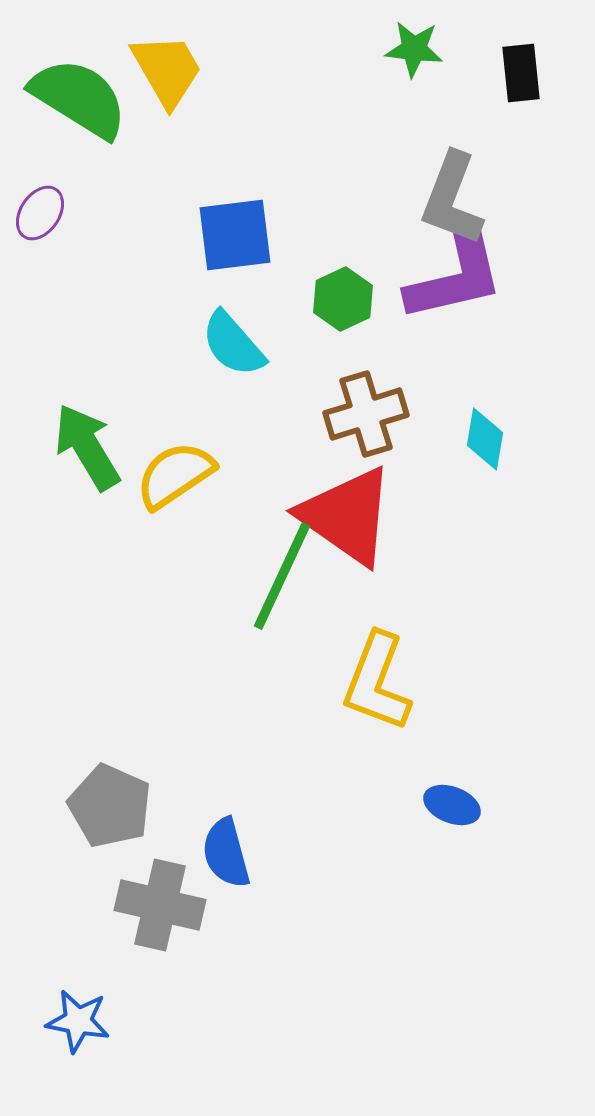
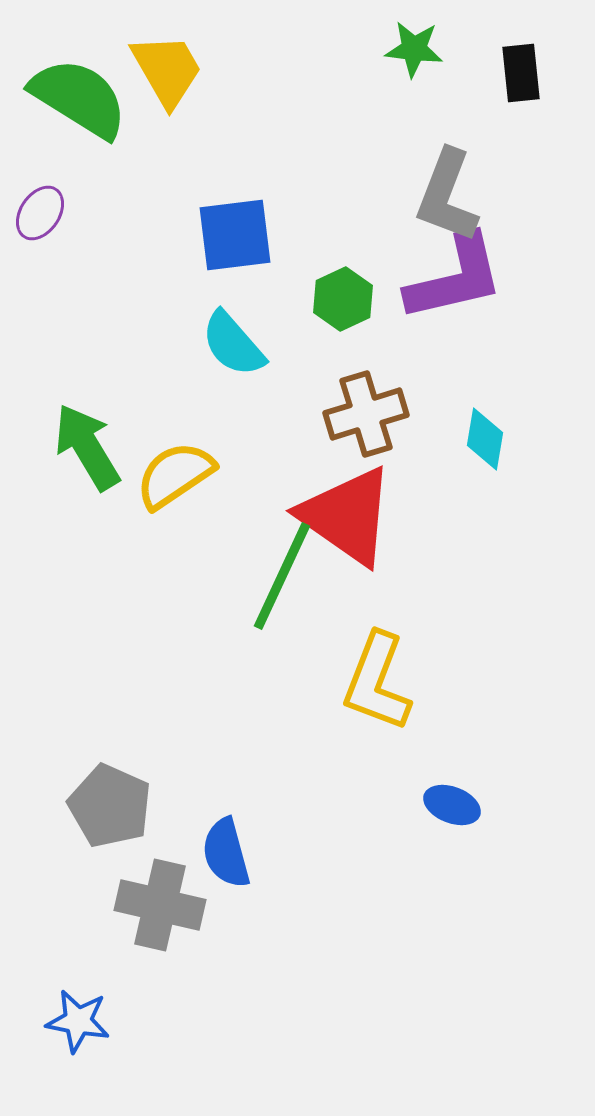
gray L-shape: moved 5 px left, 3 px up
